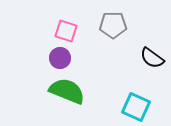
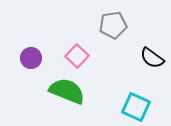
gray pentagon: rotated 8 degrees counterclockwise
pink square: moved 11 px right, 25 px down; rotated 25 degrees clockwise
purple circle: moved 29 px left
